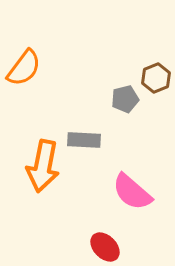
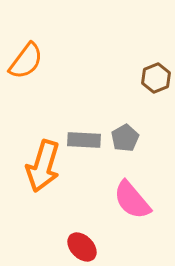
orange semicircle: moved 2 px right, 7 px up
gray pentagon: moved 39 px down; rotated 16 degrees counterclockwise
orange arrow: rotated 6 degrees clockwise
pink semicircle: moved 8 px down; rotated 9 degrees clockwise
red ellipse: moved 23 px left
